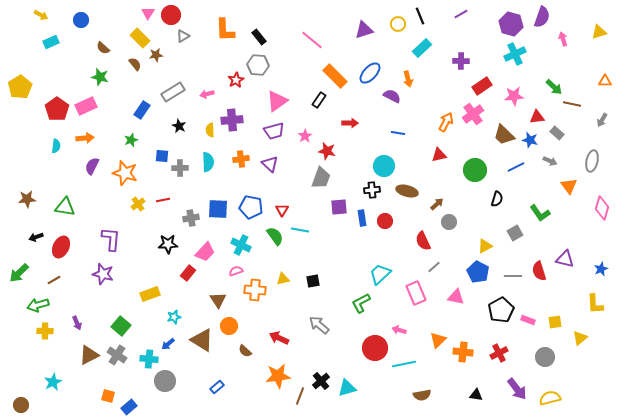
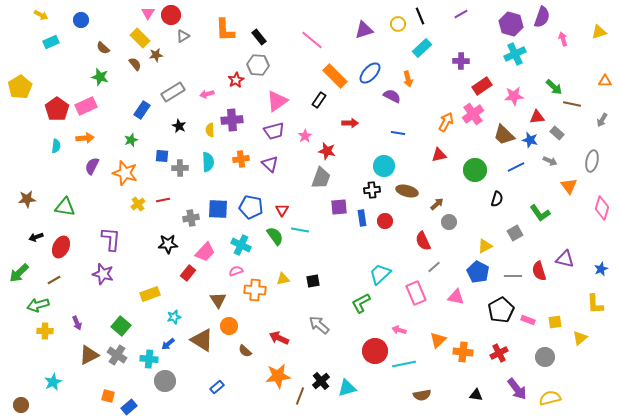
red circle at (375, 348): moved 3 px down
